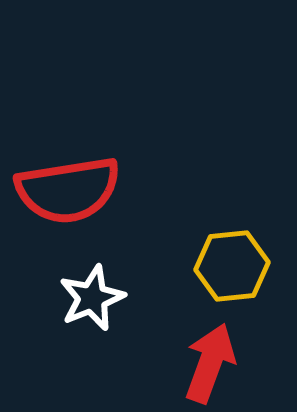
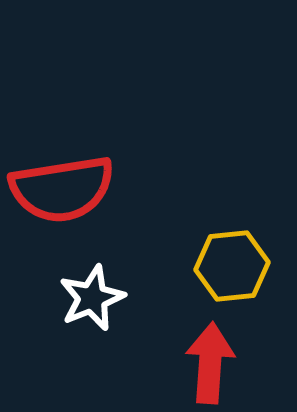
red semicircle: moved 6 px left, 1 px up
red arrow: rotated 16 degrees counterclockwise
